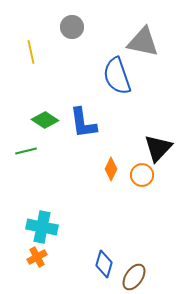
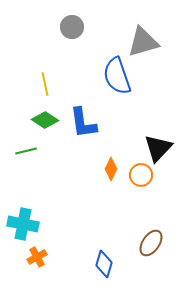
gray triangle: rotated 28 degrees counterclockwise
yellow line: moved 14 px right, 32 px down
orange circle: moved 1 px left
cyan cross: moved 19 px left, 3 px up
brown ellipse: moved 17 px right, 34 px up
